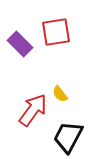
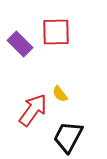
red square: rotated 8 degrees clockwise
